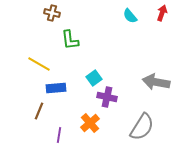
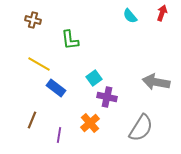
brown cross: moved 19 px left, 7 px down
blue rectangle: rotated 42 degrees clockwise
brown line: moved 7 px left, 9 px down
gray semicircle: moved 1 px left, 1 px down
